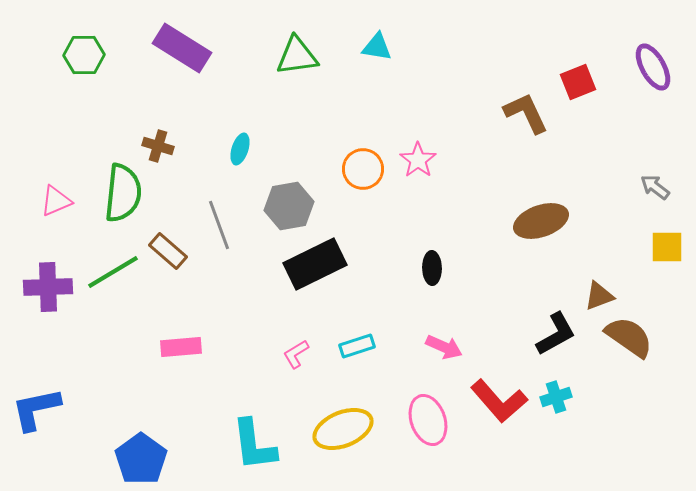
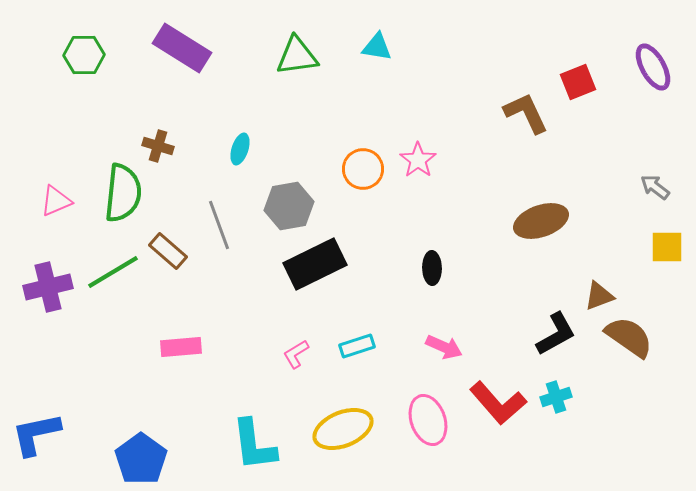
purple cross: rotated 12 degrees counterclockwise
red L-shape: moved 1 px left, 2 px down
blue L-shape: moved 25 px down
